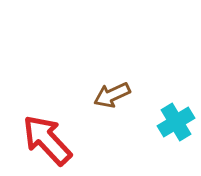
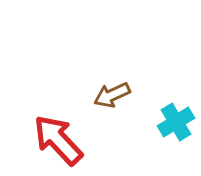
red arrow: moved 11 px right
